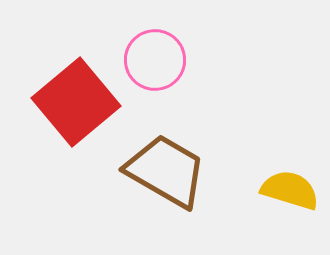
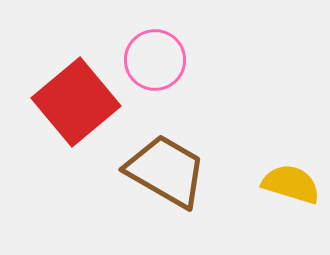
yellow semicircle: moved 1 px right, 6 px up
